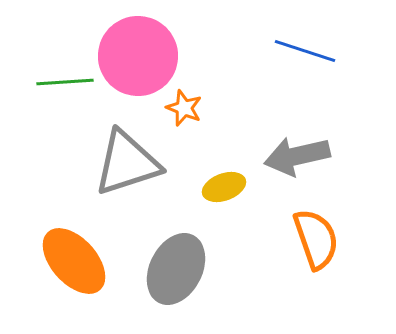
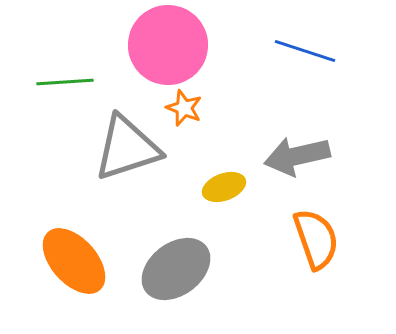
pink circle: moved 30 px right, 11 px up
gray triangle: moved 15 px up
gray ellipse: rotated 26 degrees clockwise
